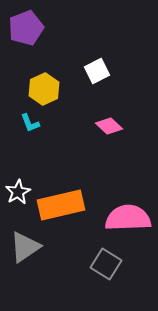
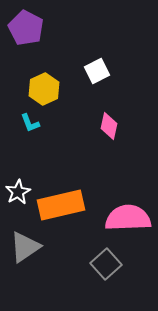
purple pentagon: rotated 24 degrees counterclockwise
pink diamond: rotated 60 degrees clockwise
gray square: rotated 16 degrees clockwise
